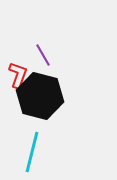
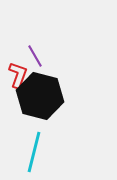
purple line: moved 8 px left, 1 px down
cyan line: moved 2 px right
